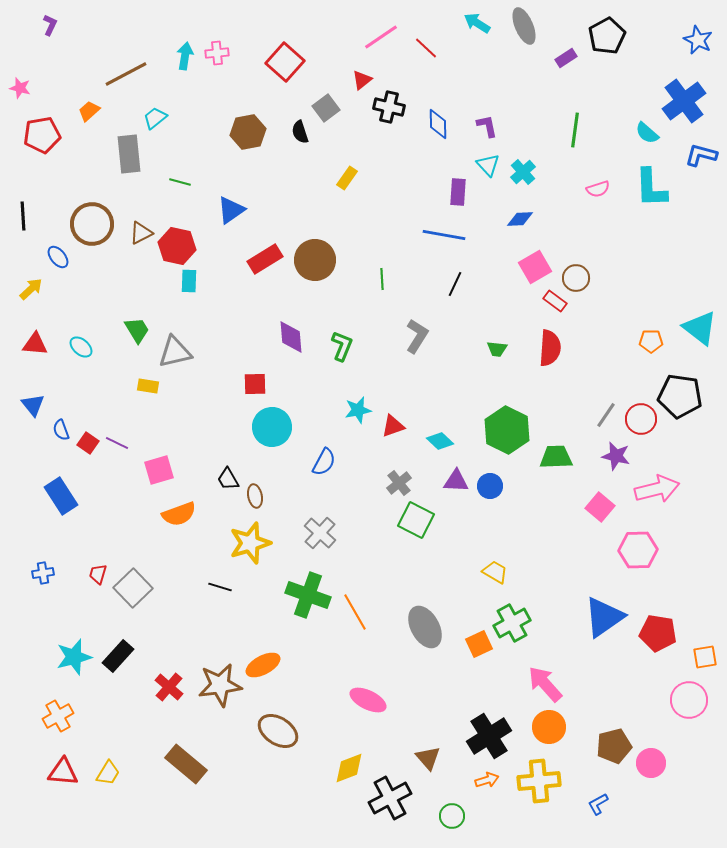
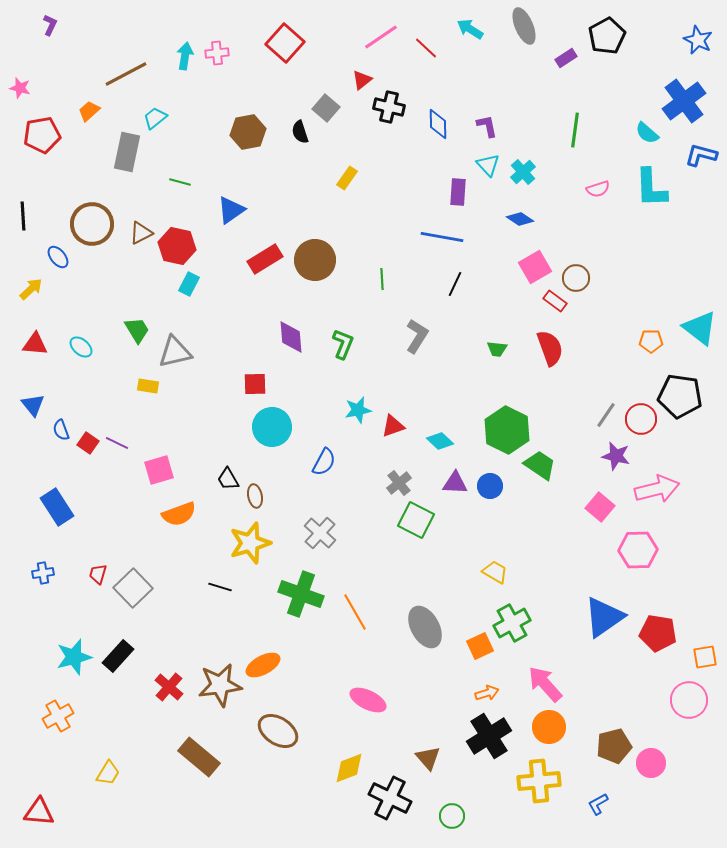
cyan arrow at (477, 23): moved 7 px left, 6 px down
red square at (285, 62): moved 19 px up
gray square at (326, 108): rotated 12 degrees counterclockwise
gray rectangle at (129, 154): moved 2 px left, 2 px up; rotated 18 degrees clockwise
blue diamond at (520, 219): rotated 36 degrees clockwise
blue line at (444, 235): moved 2 px left, 2 px down
cyan rectangle at (189, 281): moved 3 px down; rotated 25 degrees clockwise
green L-shape at (342, 346): moved 1 px right, 2 px up
red semicircle at (550, 348): rotated 24 degrees counterclockwise
green trapezoid at (556, 457): moved 16 px left, 8 px down; rotated 36 degrees clockwise
purple triangle at (456, 481): moved 1 px left, 2 px down
blue rectangle at (61, 496): moved 4 px left, 11 px down
green cross at (308, 595): moved 7 px left, 1 px up
orange square at (479, 644): moved 1 px right, 2 px down
brown rectangle at (186, 764): moved 13 px right, 7 px up
red triangle at (63, 772): moved 24 px left, 40 px down
orange arrow at (487, 780): moved 87 px up
black cross at (390, 798): rotated 36 degrees counterclockwise
